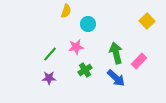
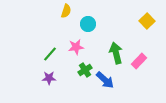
blue arrow: moved 11 px left, 2 px down
